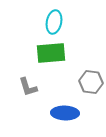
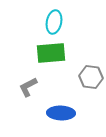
gray hexagon: moved 5 px up
gray L-shape: rotated 80 degrees clockwise
blue ellipse: moved 4 px left
